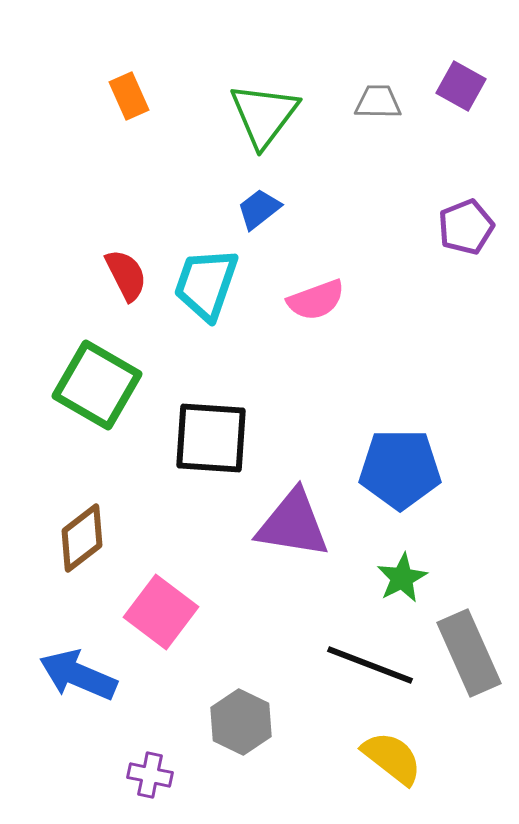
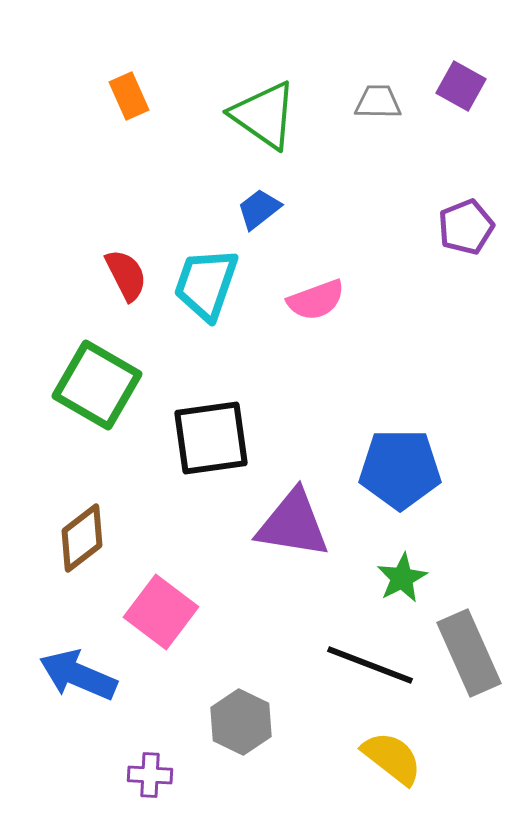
green triangle: rotated 32 degrees counterclockwise
black square: rotated 12 degrees counterclockwise
purple cross: rotated 9 degrees counterclockwise
